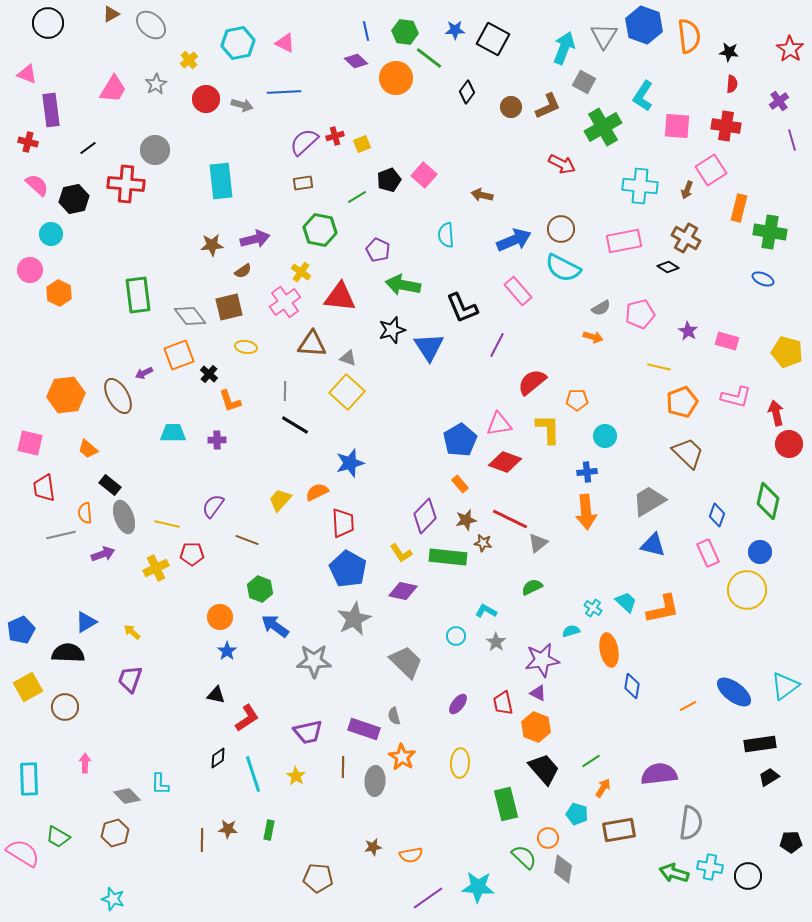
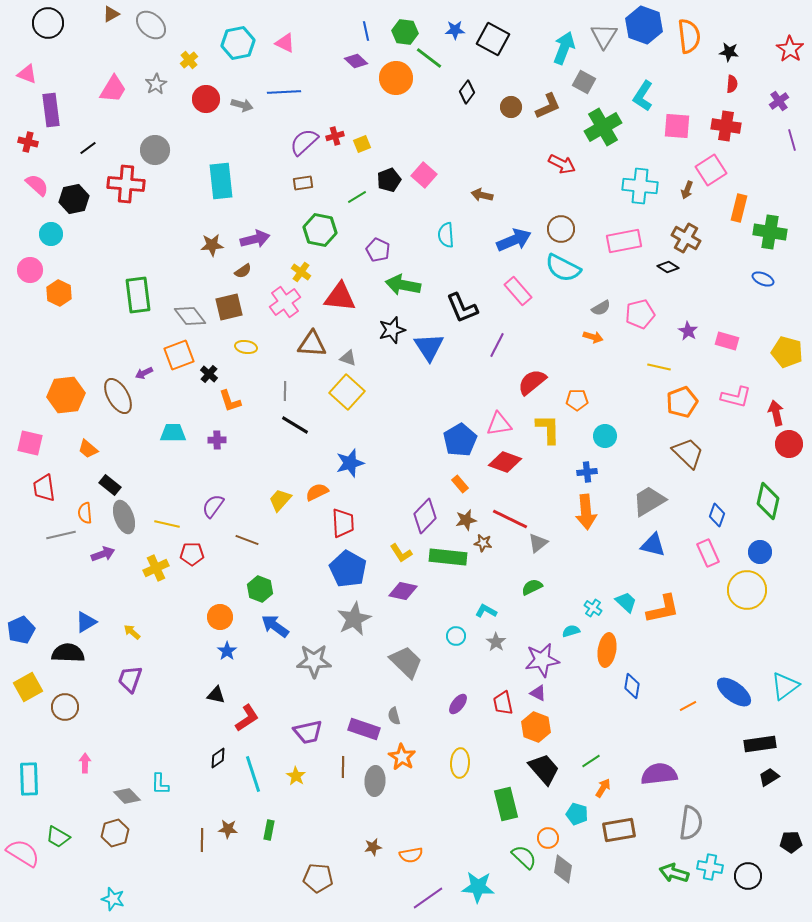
orange ellipse at (609, 650): moved 2 px left; rotated 20 degrees clockwise
